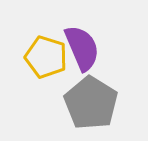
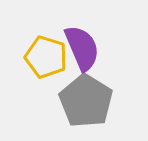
gray pentagon: moved 5 px left, 2 px up
